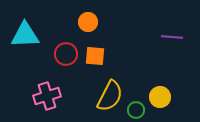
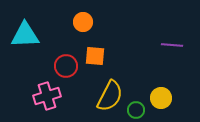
orange circle: moved 5 px left
purple line: moved 8 px down
red circle: moved 12 px down
yellow circle: moved 1 px right, 1 px down
